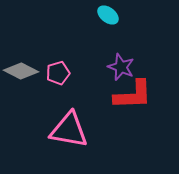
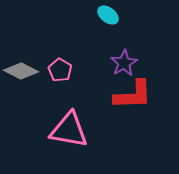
purple star: moved 3 px right, 4 px up; rotated 20 degrees clockwise
pink pentagon: moved 2 px right, 3 px up; rotated 25 degrees counterclockwise
